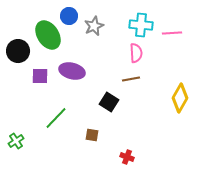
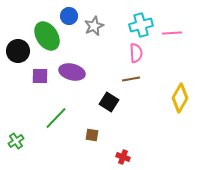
cyan cross: rotated 20 degrees counterclockwise
green ellipse: moved 1 px left, 1 px down
purple ellipse: moved 1 px down
red cross: moved 4 px left
